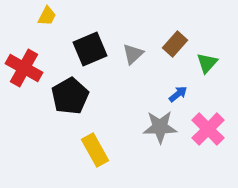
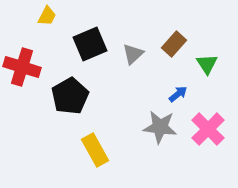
brown rectangle: moved 1 px left
black square: moved 5 px up
green triangle: moved 1 px down; rotated 15 degrees counterclockwise
red cross: moved 2 px left, 1 px up; rotated 12 degrees counterclockwise
gray star: rotated 8 degrees clockwise
